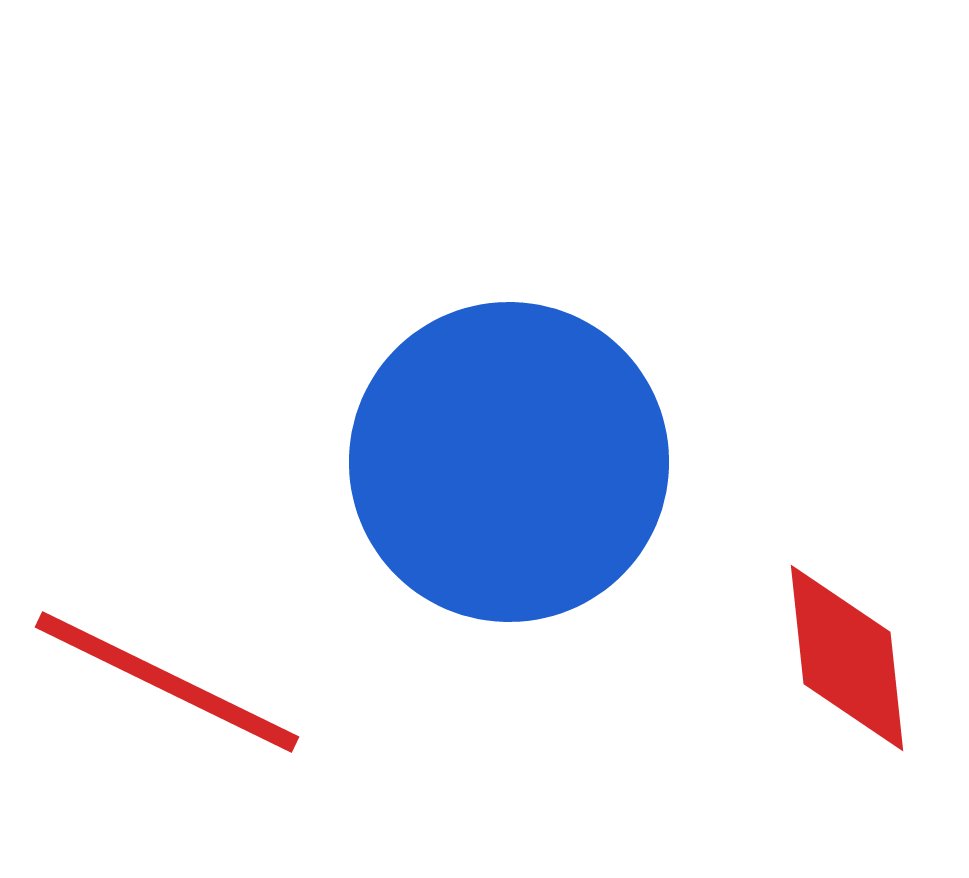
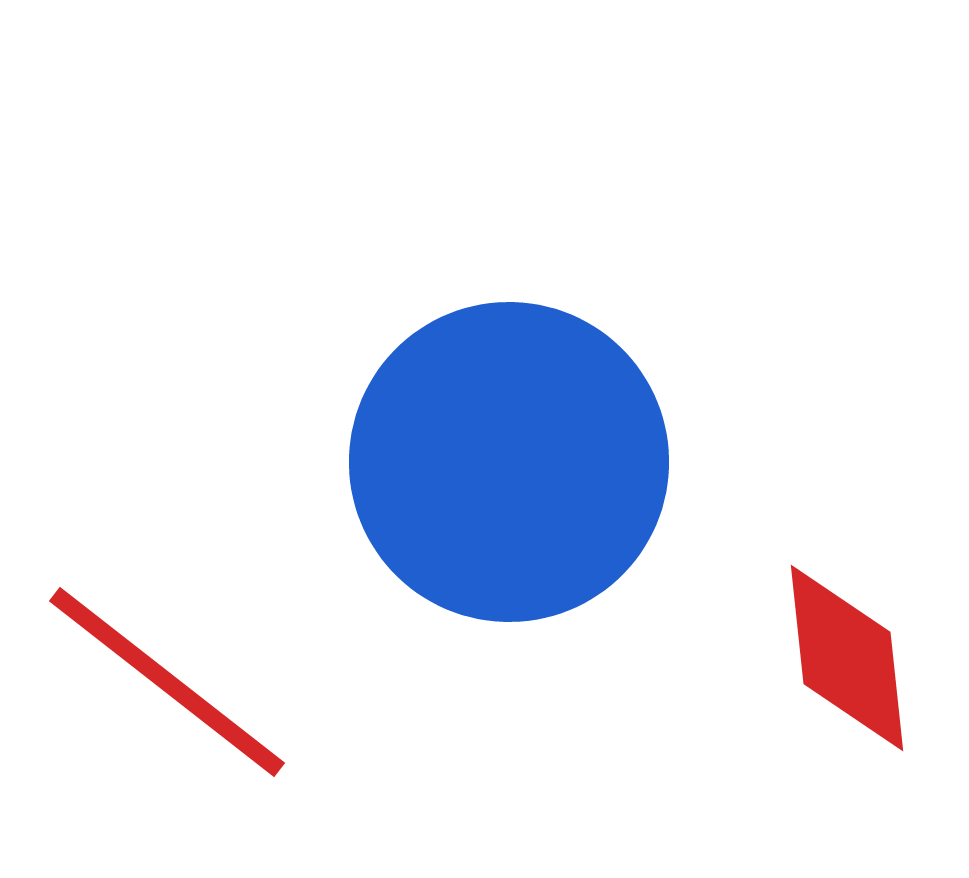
red line: rotated 12 degrees clockwise
